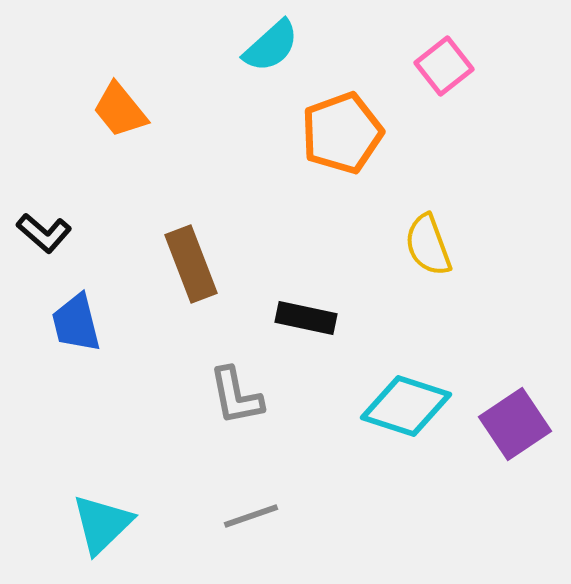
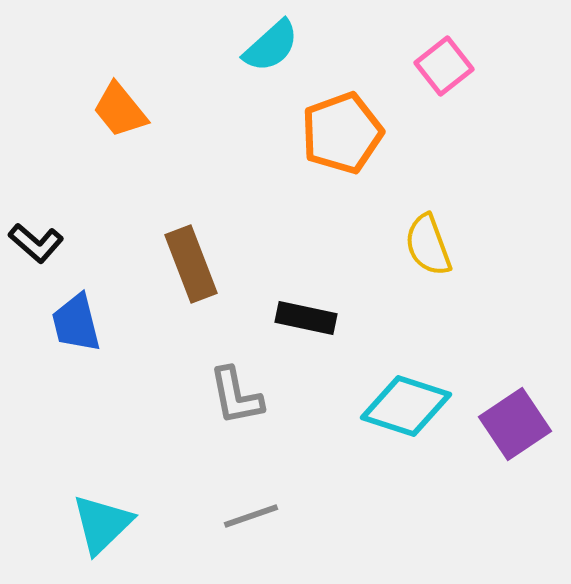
black L-shape: moved 8 px left, 10 px down
